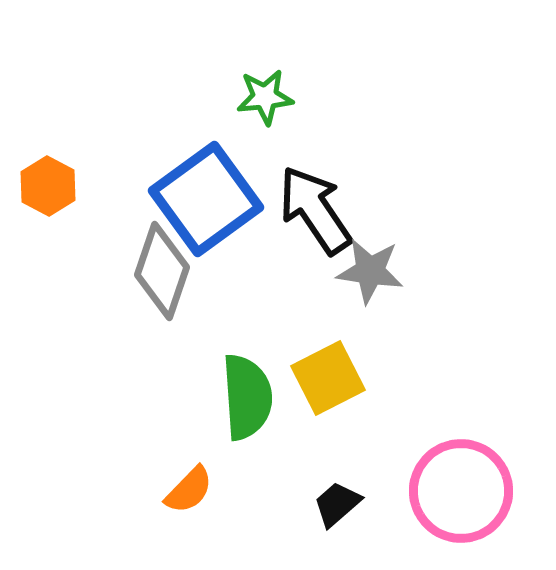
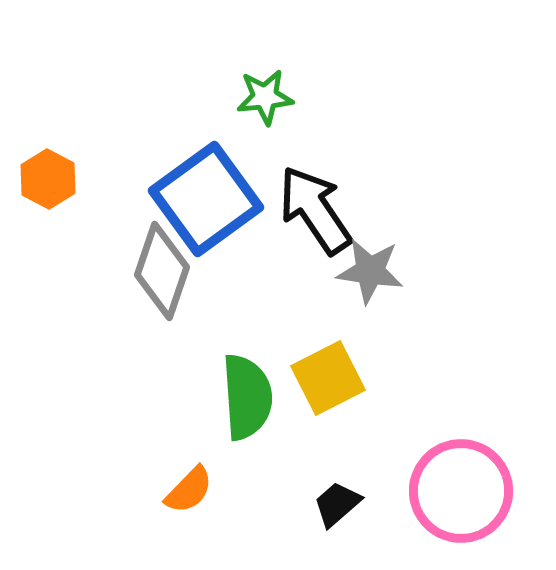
orange hexagon: moved 7 px up
